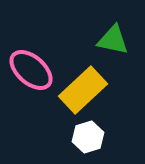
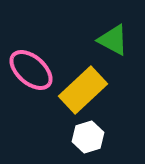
green triangle: rotated 16 degrees clockwise
